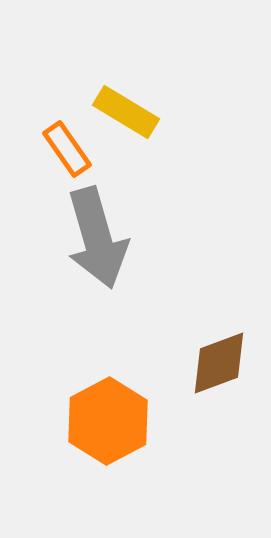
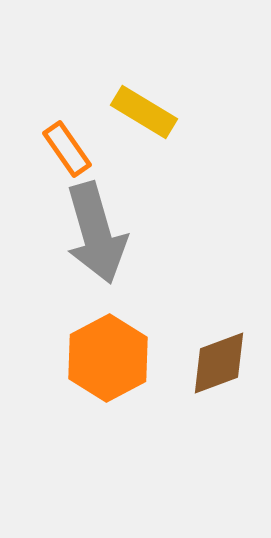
yellow rectangle: moved 18 px right
gray arrow: moved 1 px left, 5 px up
orange hexagon: moved 63 px up
